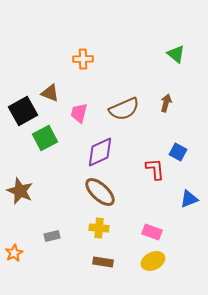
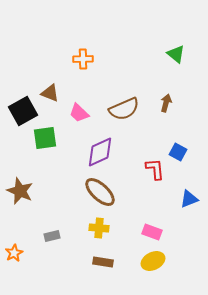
pink trapezoid: rotated 60 degrees counterclockwise
green square: rotated 20 degrees clockwise
